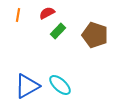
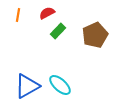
brown pentagon: rotated 30 degrees clockwise
